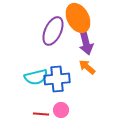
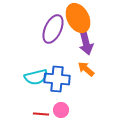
purple ellipse: moved 2 px up
orange arrow: moved 1 px left, 2 px down
blue cross: rotated 10 degrees clockwise
